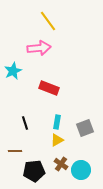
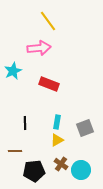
red rectangle: moved 4 px up
black line: rotated 16 degrees clockwise
